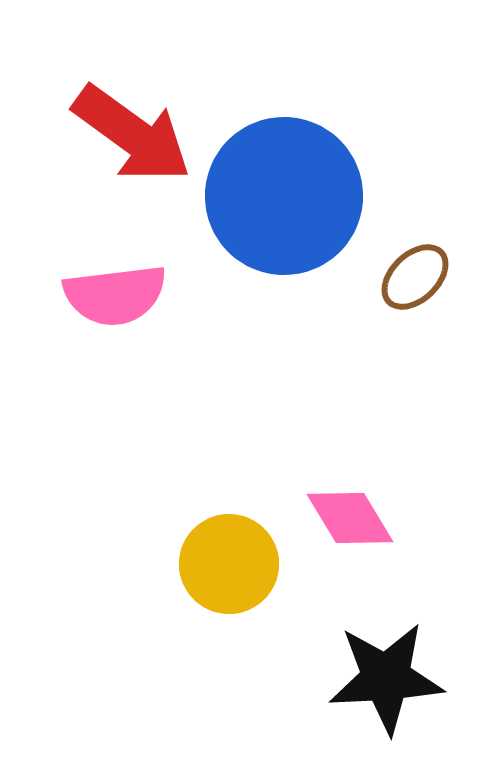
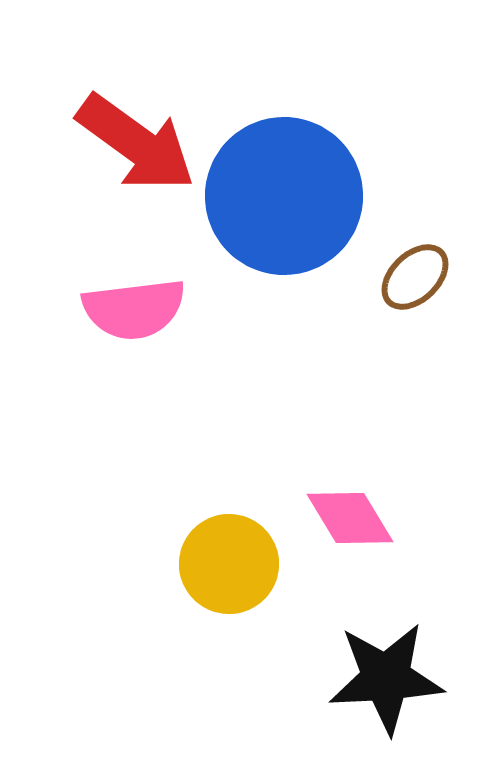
red arrow: moved 4 px right, 9 px down
pink semicircle: moved 19 px right, 14 px down
